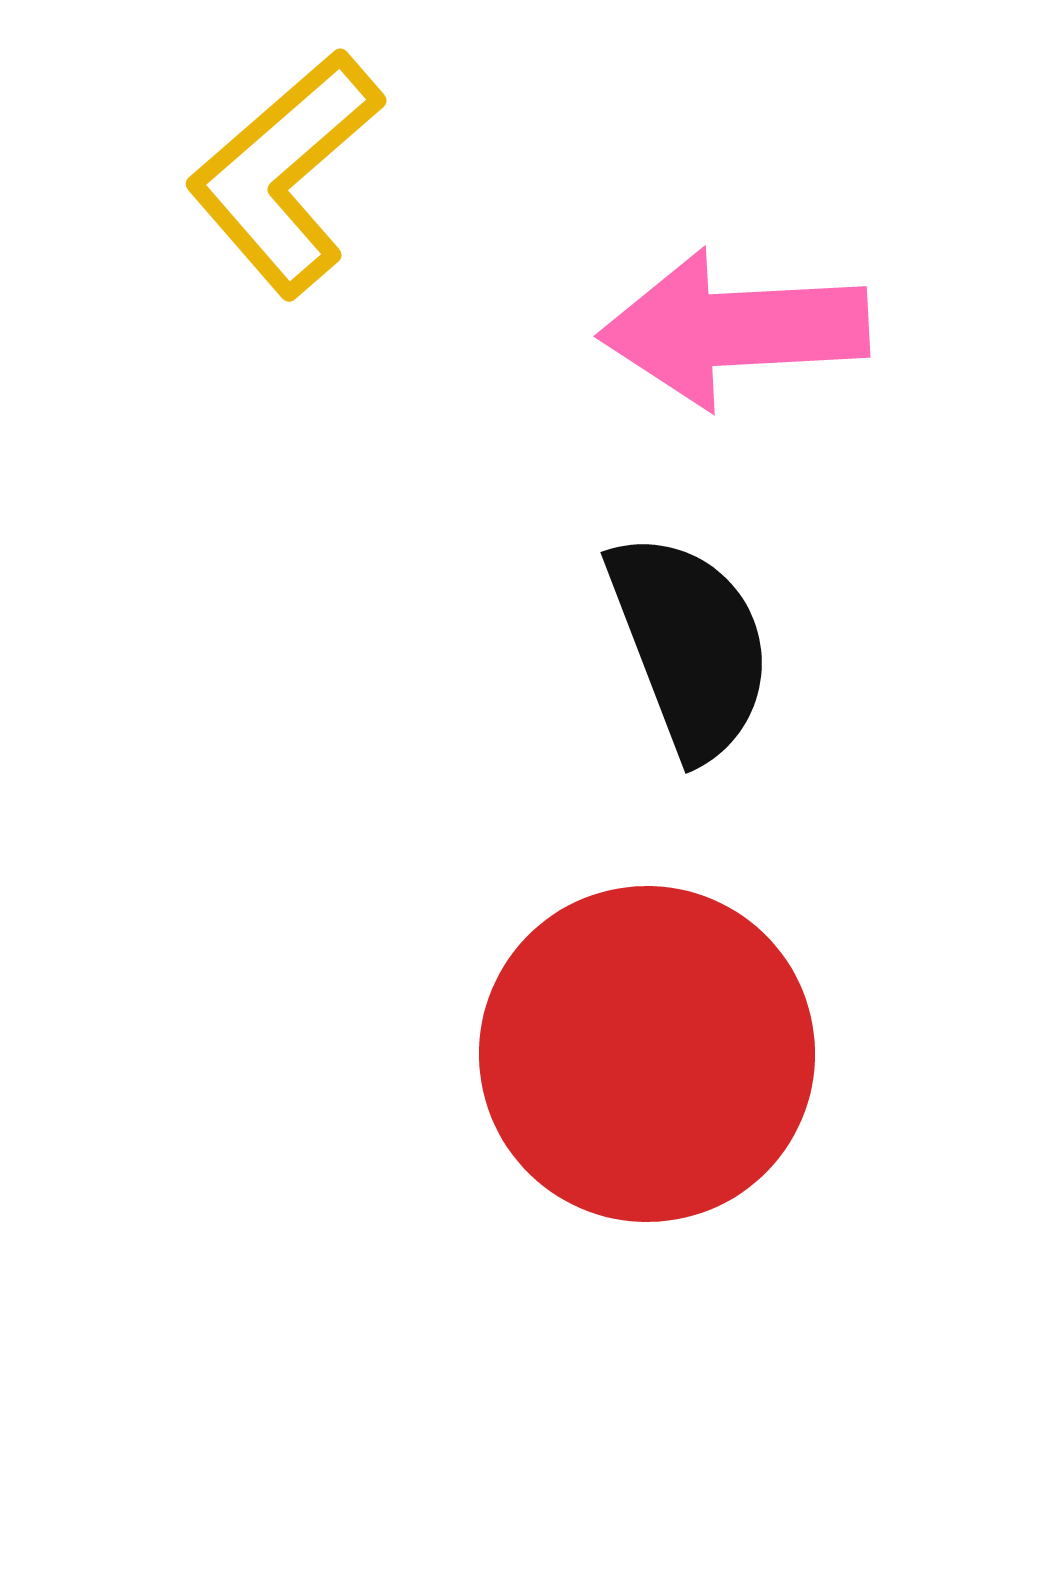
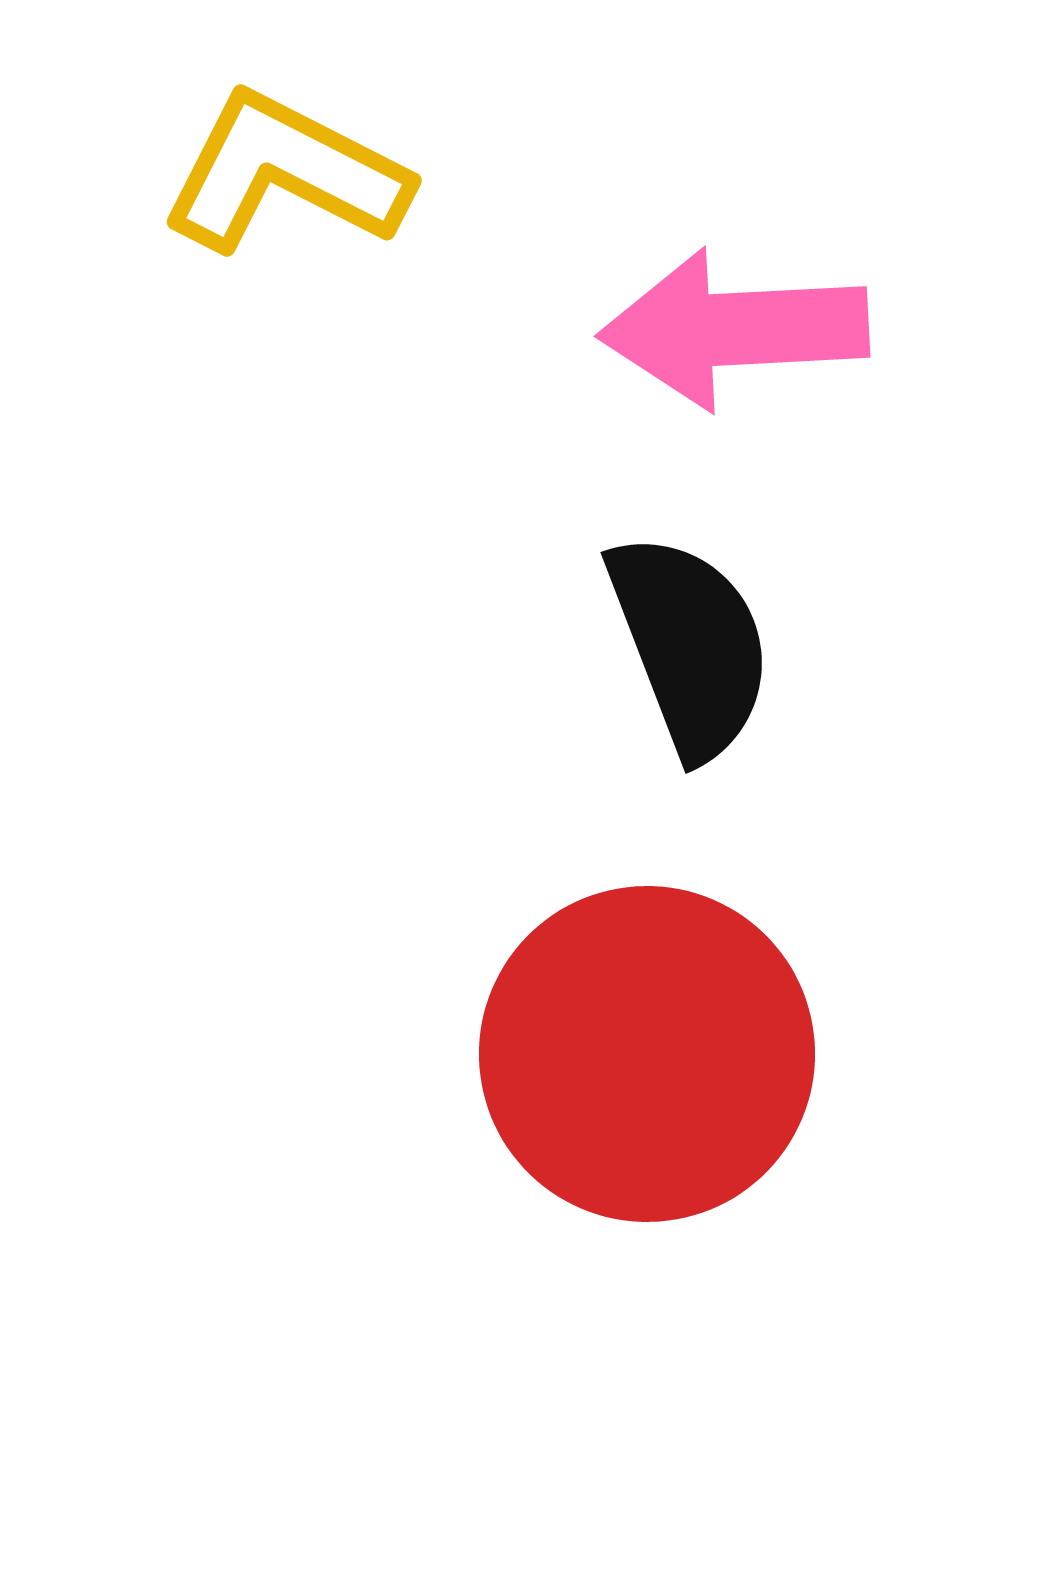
yellow L-shape: rotated 68 degrees clockwise
